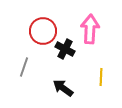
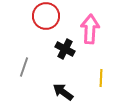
red circle: moved 3 px right, 15 px up
yellow line: moved 1 px down
black arrow: moved 4 px down
